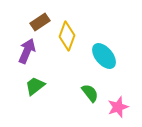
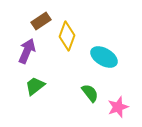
brown rectangle: moved 1 px right, 1 px up
cyan ellipse: moved 1 px down; rotated 20 degrees counterclockwise
